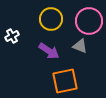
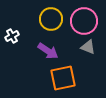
pink circle: moved 5 px left
gray triangle: moved 8 px right, 1 px down
purple arrow: moved 1 px left
orange square: moved 2 px left, 3 px up
